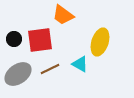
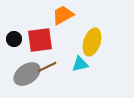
orange trapezoid: rotated 115 degrees clockwise
yellow ellipse: moved 8 px left
cyan triangle: rotated 42 degrees counterclockwise
brown line: moved 3 px left, 2 px up
gray ellipse: moved 9 px right
